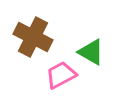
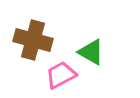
brown cross: moved 3 px down; rotated 12 degrees counterclockwise
